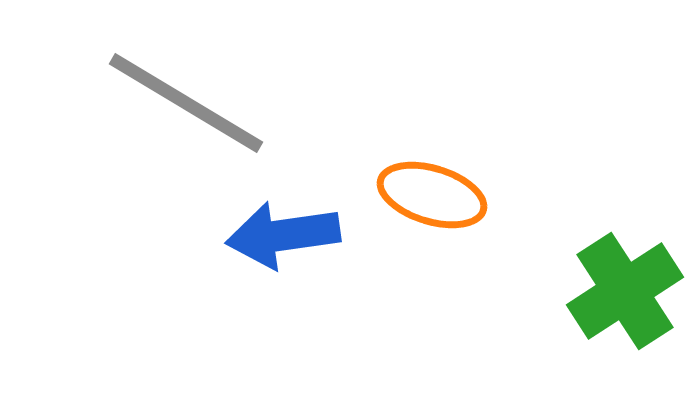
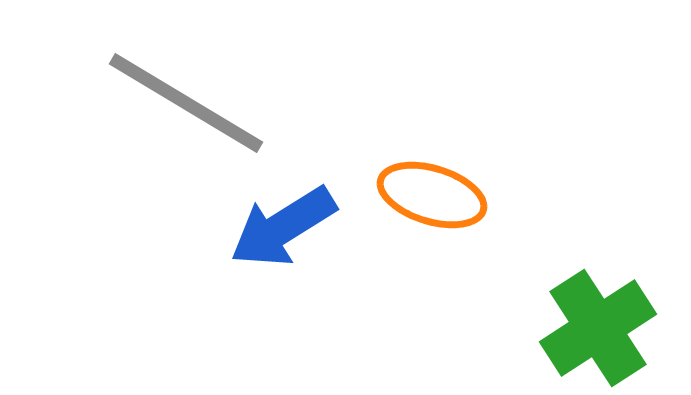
blue arrow: moved 8 px up; rotated 24 degrees counterclockwise
green cross: moved 27 px left, 37 px down
